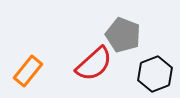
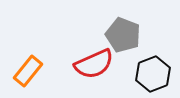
red semicircle: rotated 18 degrees clockwise
black hexagon: moved 2 px left
